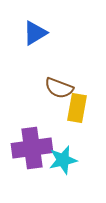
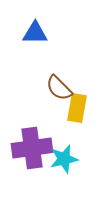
blue triangle: rotated 32 degrees clockwise
brown semicircle: rotated 24 degrees clockwise
cyan star: moved 1 px right, 1 px up
